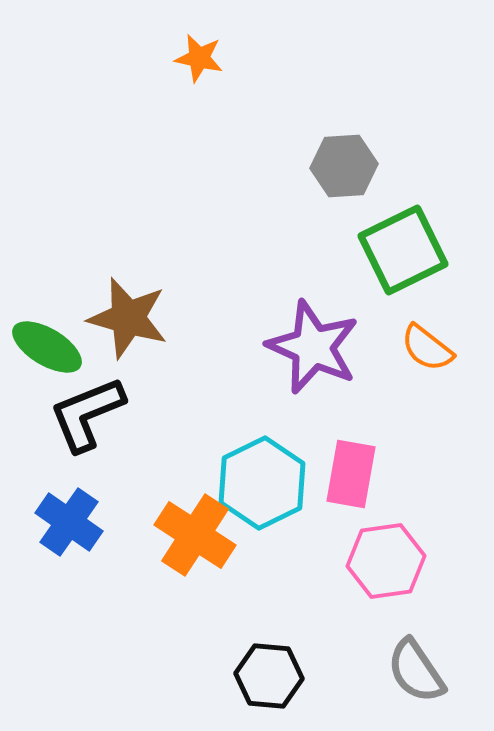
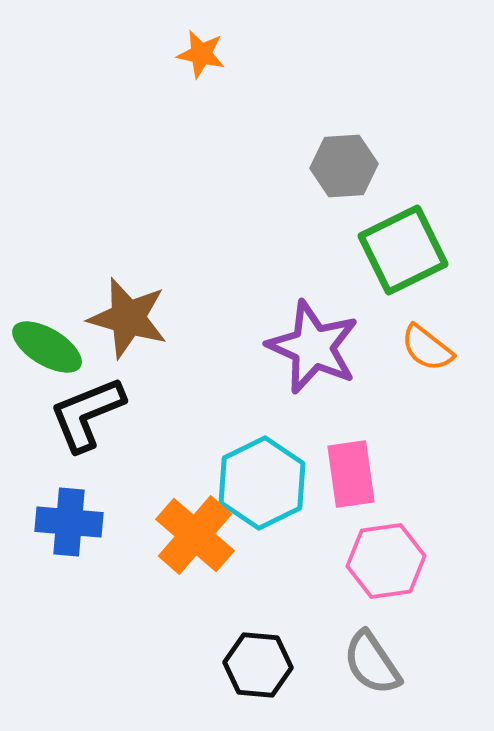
orange star: moved 2 px right, 4 px up
pink rectangle: rotated 18 degrees counterclockwise
blue cross: rotated 30 degrees counterclockwise
orange cross: rotated 8 degrees clockwise
gray semicircle: moved 44 px left, 8 px up
black hexagon: moved 11 px left, 11 px up
